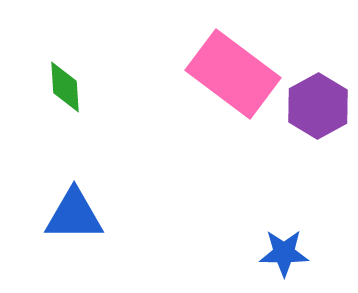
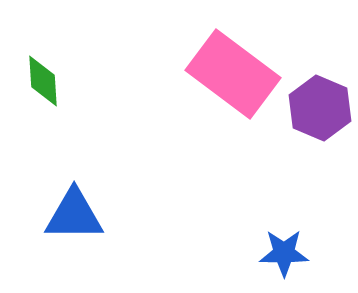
green diamond: moved 22 px left, 6 px up
purple hexagon: moved 2 px right, 2 px down; rotated 8 degrees counterclockwise
